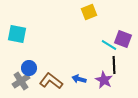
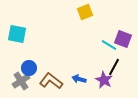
yellow square: moved 4 px left
black line: moved 2 px down; rotated 30 degrees clockwise
